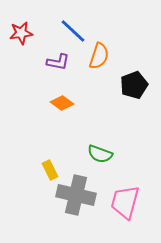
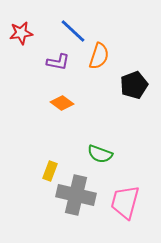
yellow rectangle: moved 1 px down; rotated 48 degrees clockwise
